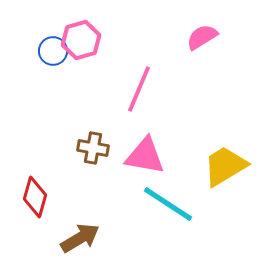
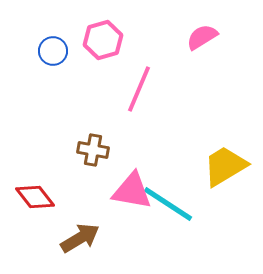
pink hexagon: moved 22 px right
brown cross: moved 2 px down
pink triangle: moved 13 px left, 35 px down
red diamond: rotated 54 degrees counterclockwise
